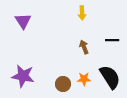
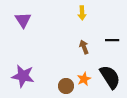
purple triangle: moved 1 px up
orange star: rotated 24 degrees counterclockwise
brown circle: moved 3 px right, 2 px down
